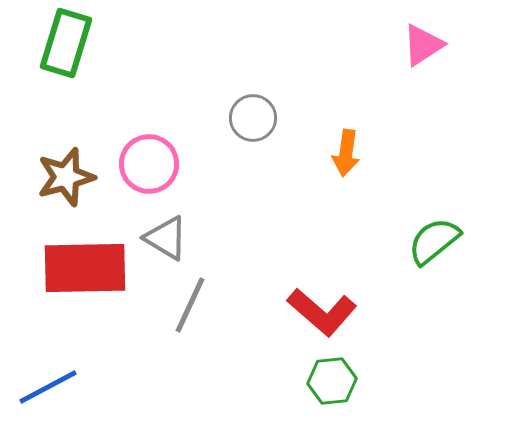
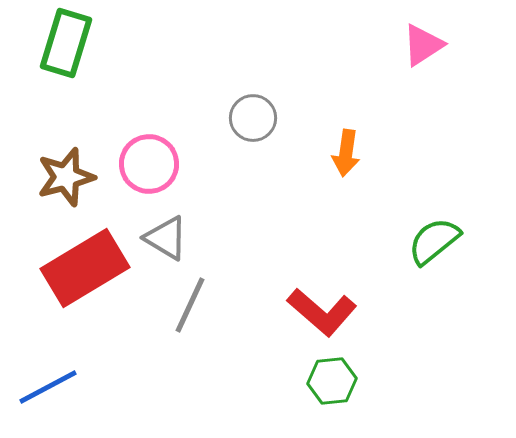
red rectangle: rotated 30 degrees counterclockwise
